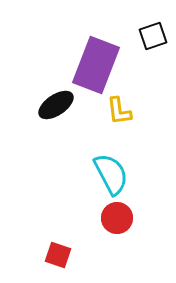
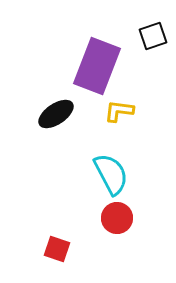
purple rectangle: moved 1 px right, 1 px down
black ellipse: moved 9 px down
yellow L-shape: rotated 104 degrees clockwise
red square: moved 1 px left, 6 px up
